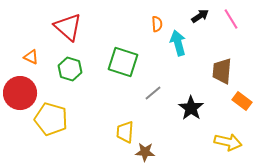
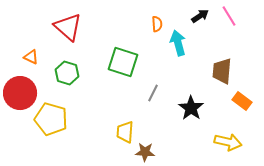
pink line: moved 2 px left, 3 px up
green hexagon: moved 3 px left, 4 px down
gray line: rotated 24 degrees counterclockwise
